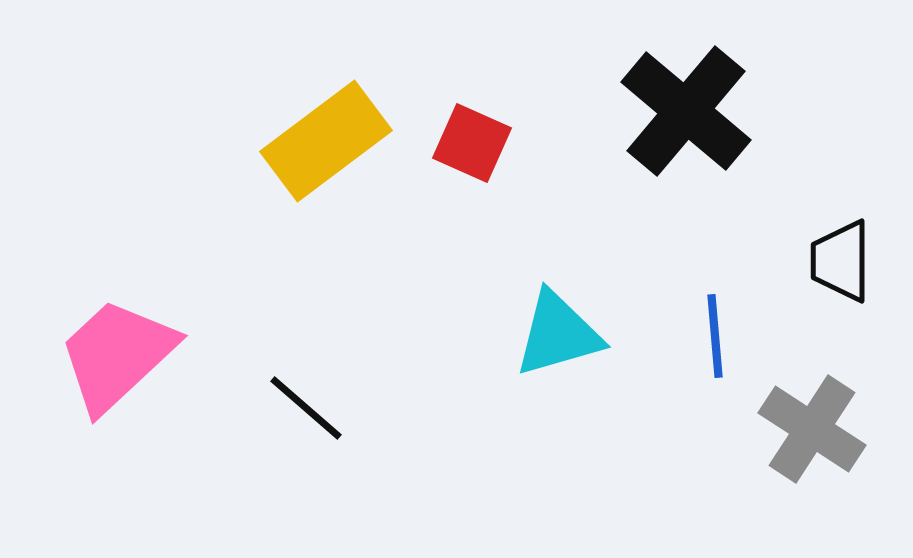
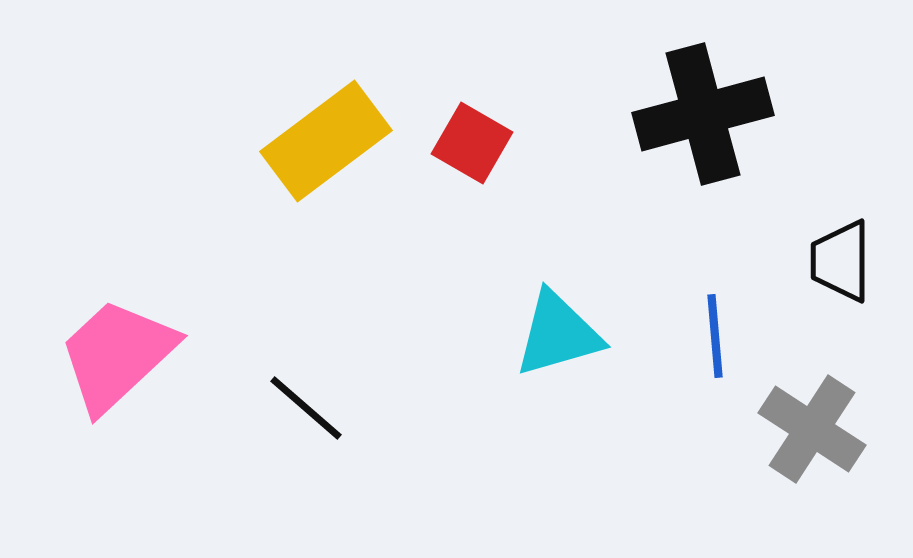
black cross: moved 17 px right, 3 px down; rotated 35 degrees clockwise
red square: rotated 6 degrees clockwise
